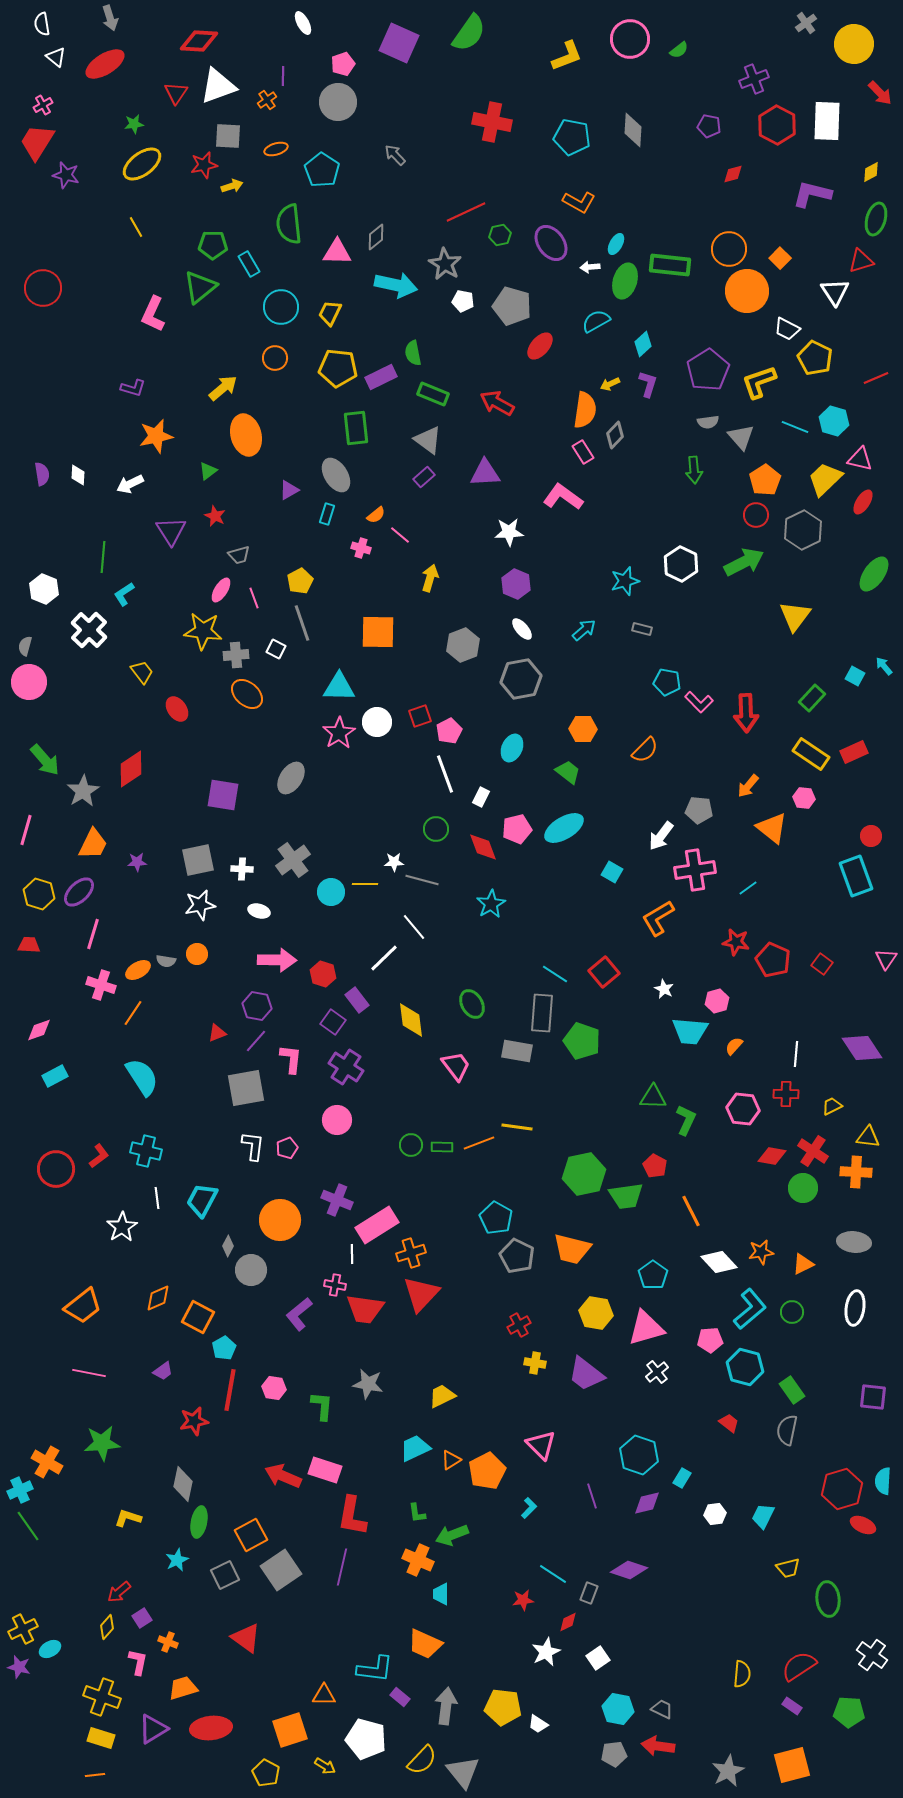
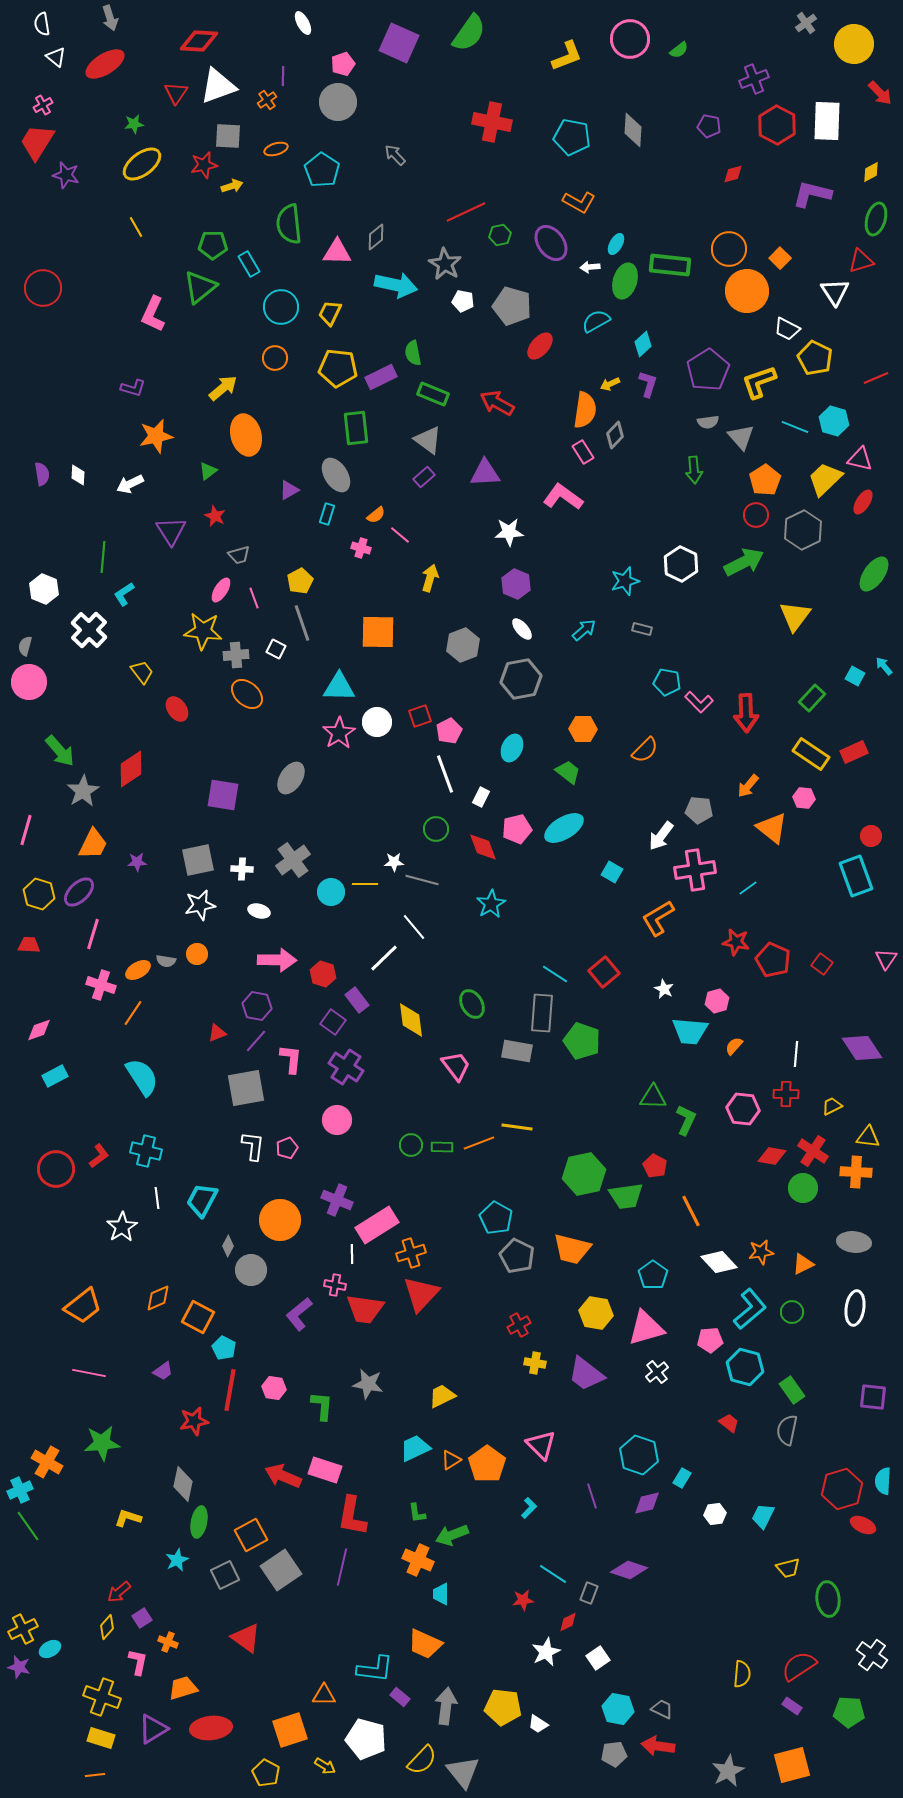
green arrow at (45, 760): moved 15 px right, 9 px up
cyan pentagon at (224, 1348): rotated 15 degrees counterclockwise
orange pentagon at (487, 1471): moved 7 px up; rotated 9 degrees counterclockwise
